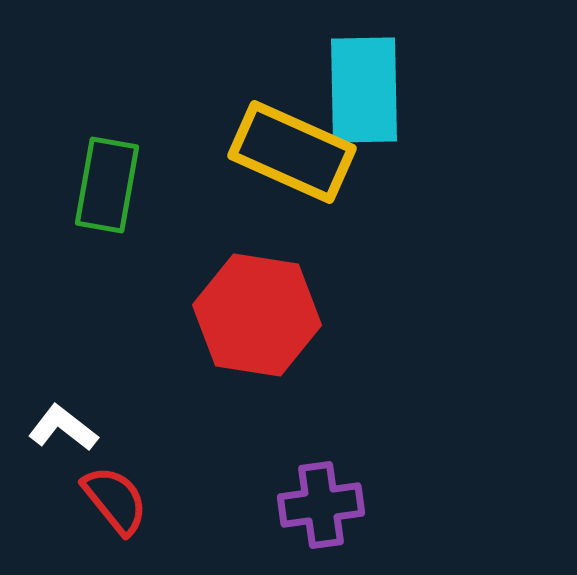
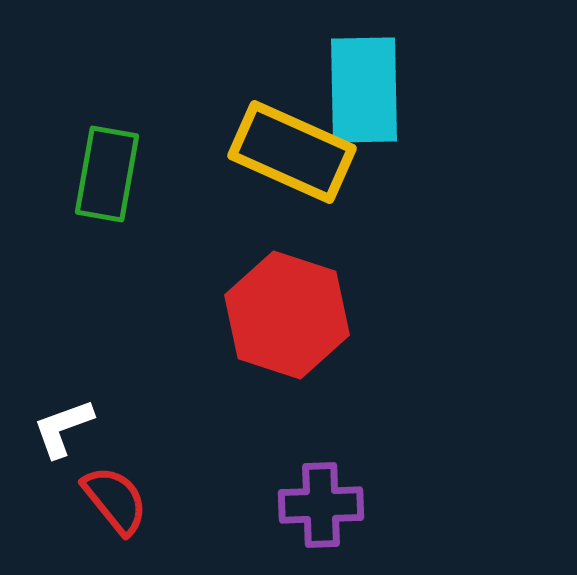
green rectangle: moved 11 px up
red hexagon: moved 30 px right; rotated 9 degrees clockwise
white L-shape: rotated 58 degrees counterclockwise
purple cross: rotated 6 degrees clockwise
